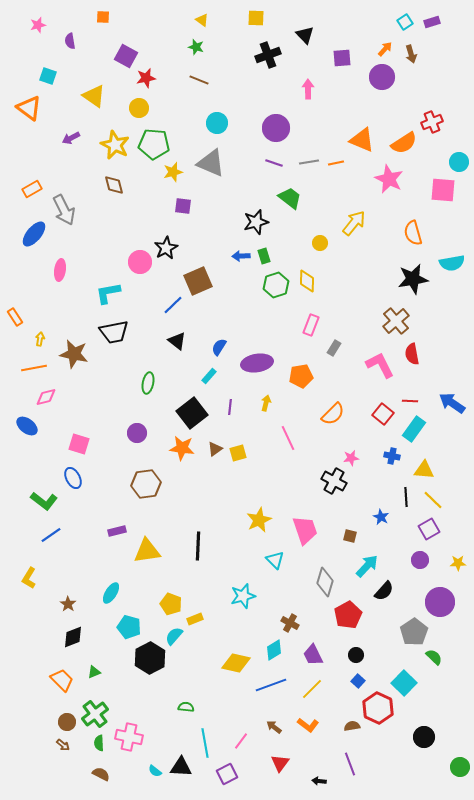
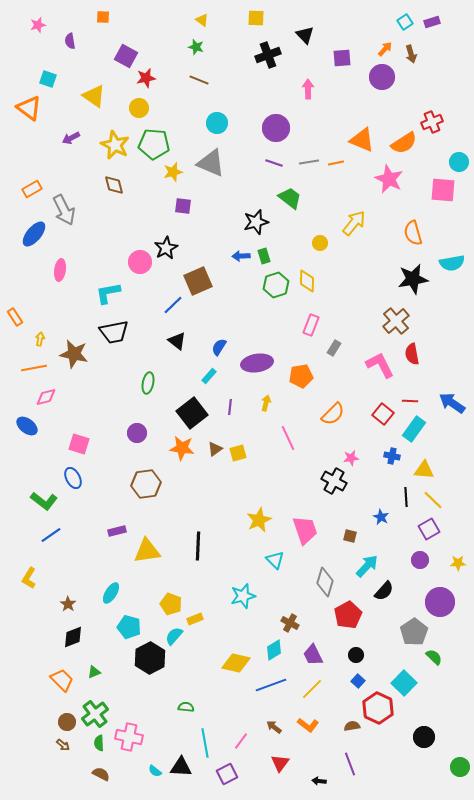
cyan square at (48, 76): moved 3 px down
